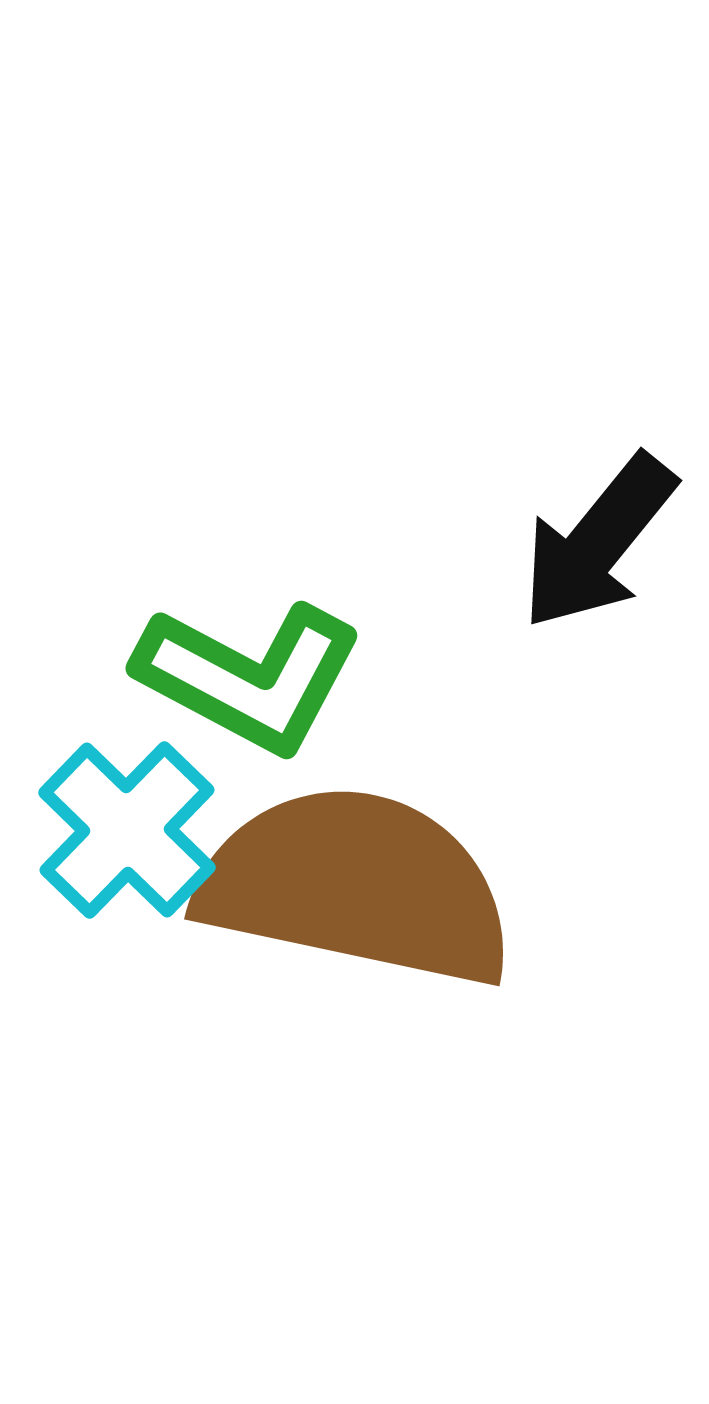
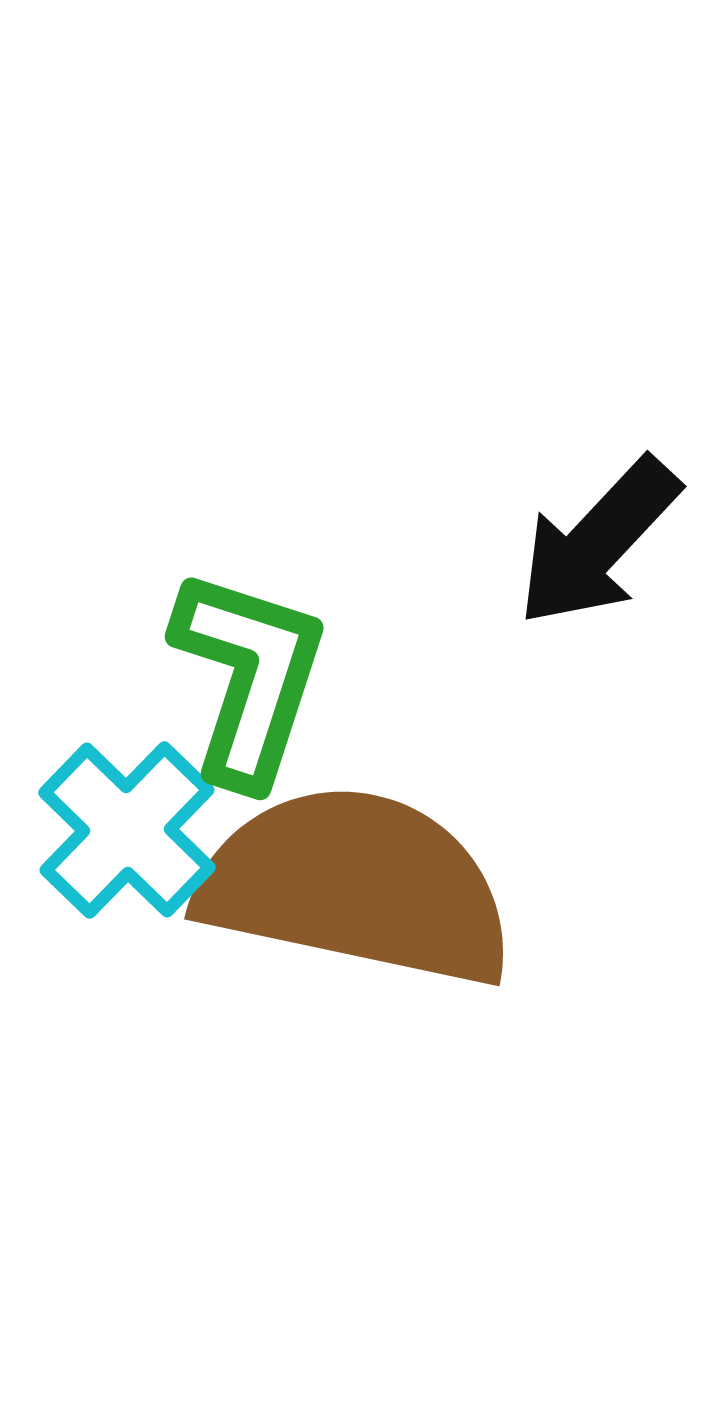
black arrow: rotated 4 degrees clockwise
green L-shape: rotated 100 degrees counterclockwise
